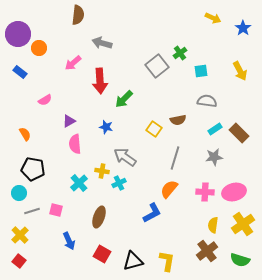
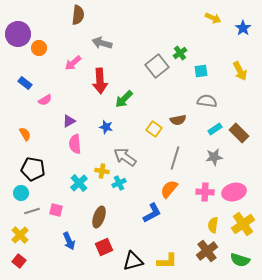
blue rectangle at (20, 72): moved 5 px right, 11 px down
cyan circle at (19, 193): moved 2 px right
red square at (102, 254): moved 2 px right, 7 px up; rotated 36 degrees clockwise
yellow L-shape at (167, 261): rotated 80 degrees clockwise
